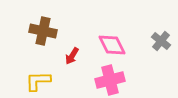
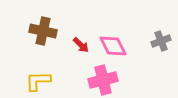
gray cross: rotated 30 degrees clockwise
pink diamond: moved 1 px right, 1 px down
red arrow: moved 9 px right, 11 px up; rotated 78 degrees counterclockwise
pink cross: moved 7 px left
